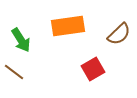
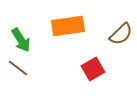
brown semicircle: moved 2 px right
brown line: moved 4 px right, 4 px up
